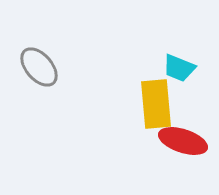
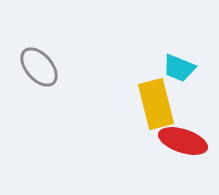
yellow rectangle: rotated 9 degrees counterclockwise
